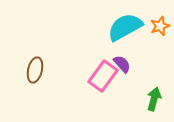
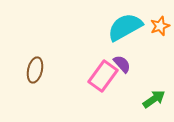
green arrow: rotated 40 degrees clockwise
